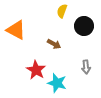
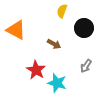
black circle: moved 2 px down
gray arrow: moved 1 px up; rotated 40 degrees clockwise
